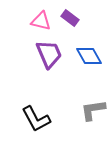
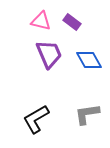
purple rectangle: moved 2 px right, 4 px down
blue diamond: moved 4 px down
gray L-shape: moved 6 px left, 4 px down
black L-shape: rotated 88 degrees clockwise
